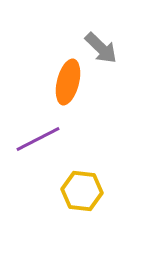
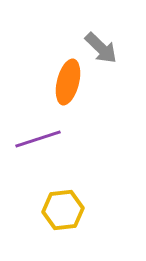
purple line: rotated 9 degrees clockwise
yellow hexagon: moved 19 px left, 19 px down; rotated 12 degrees counterclockwise
